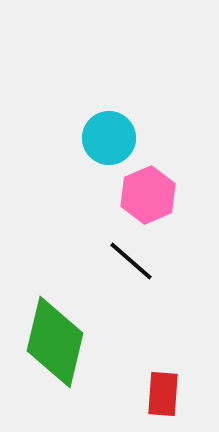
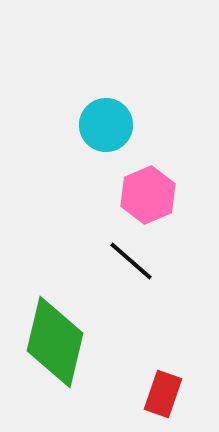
cyan circle: moved 3 px left, 13 px up
red rectangle: rotated 15 degrees clockwise
